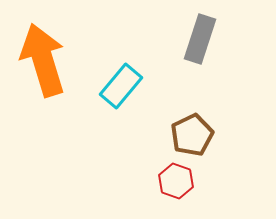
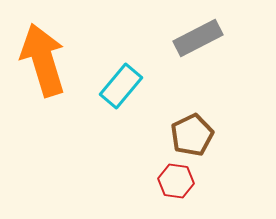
gray rectangle: moved 2 px left, 1 px up; rotated 45 degrees clockwise
red hexagon: rotated 12 degrees counterclockwise
